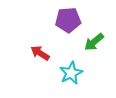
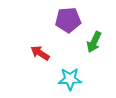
green arrow: rotated 25 degrees counterclockwise
cyan star: moved 1 px left, 6 px down; rotated 25 degrees clockwise
